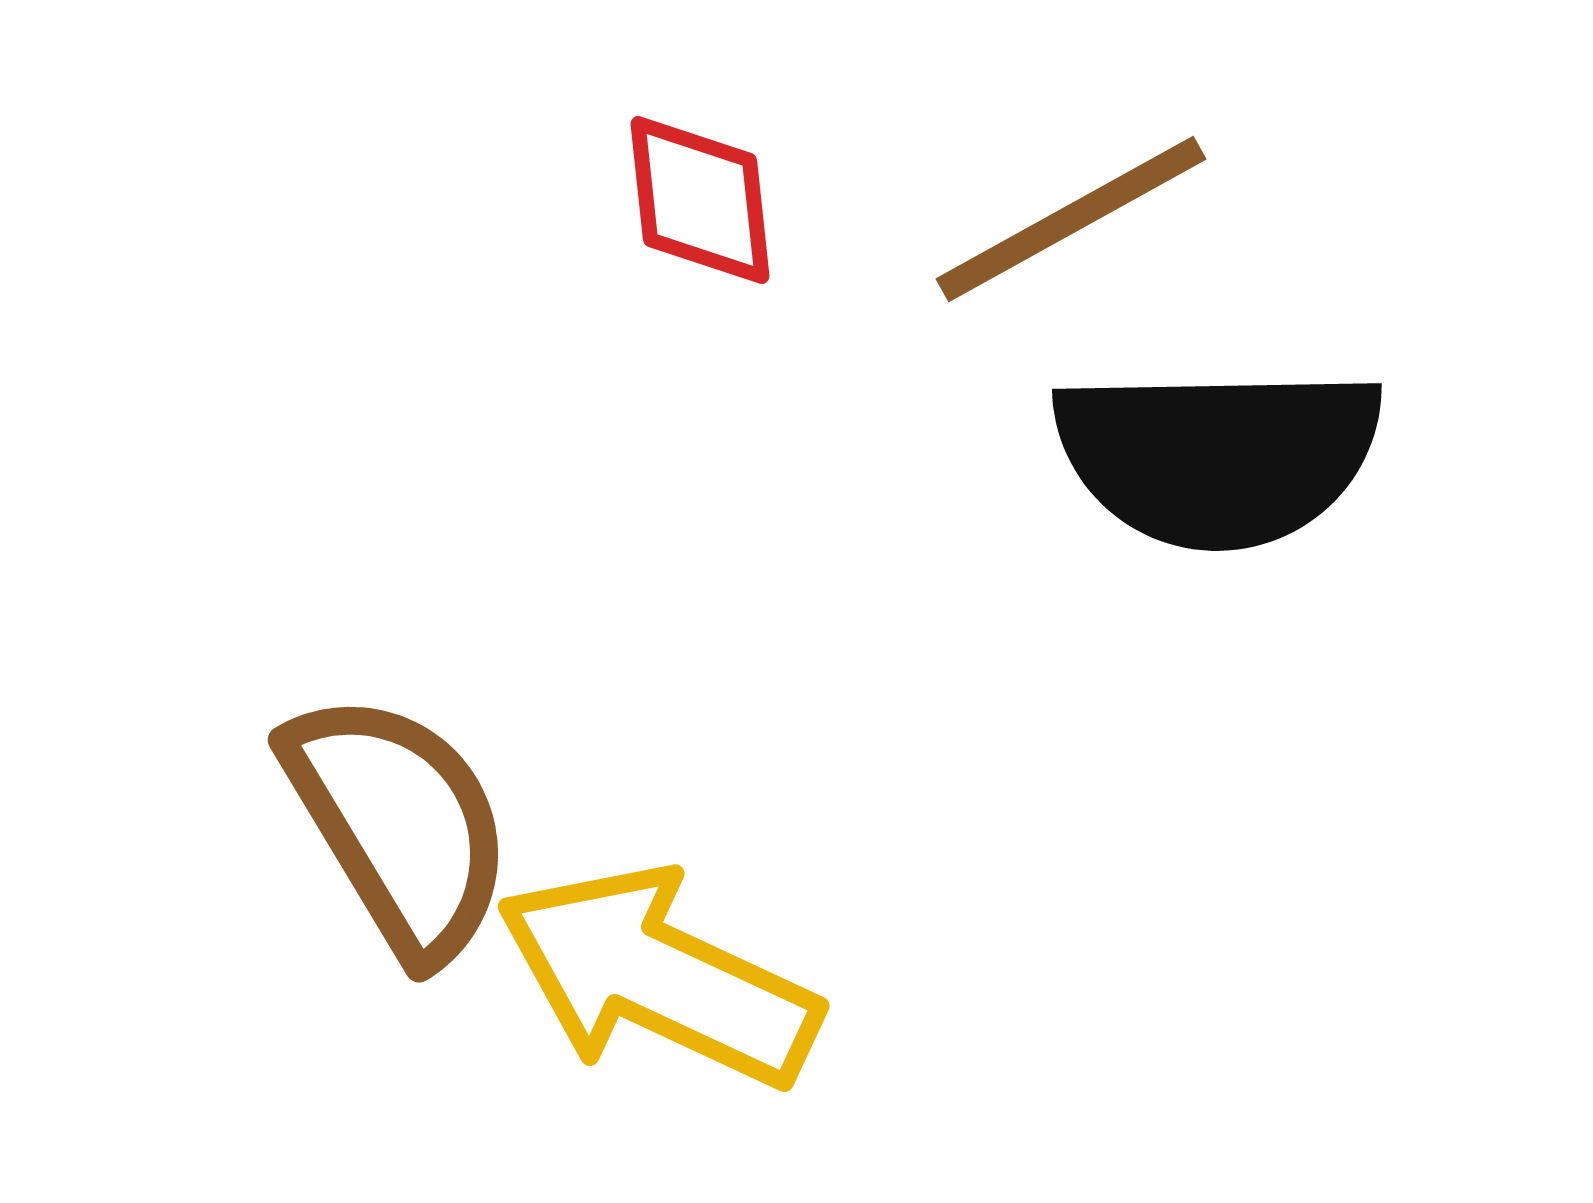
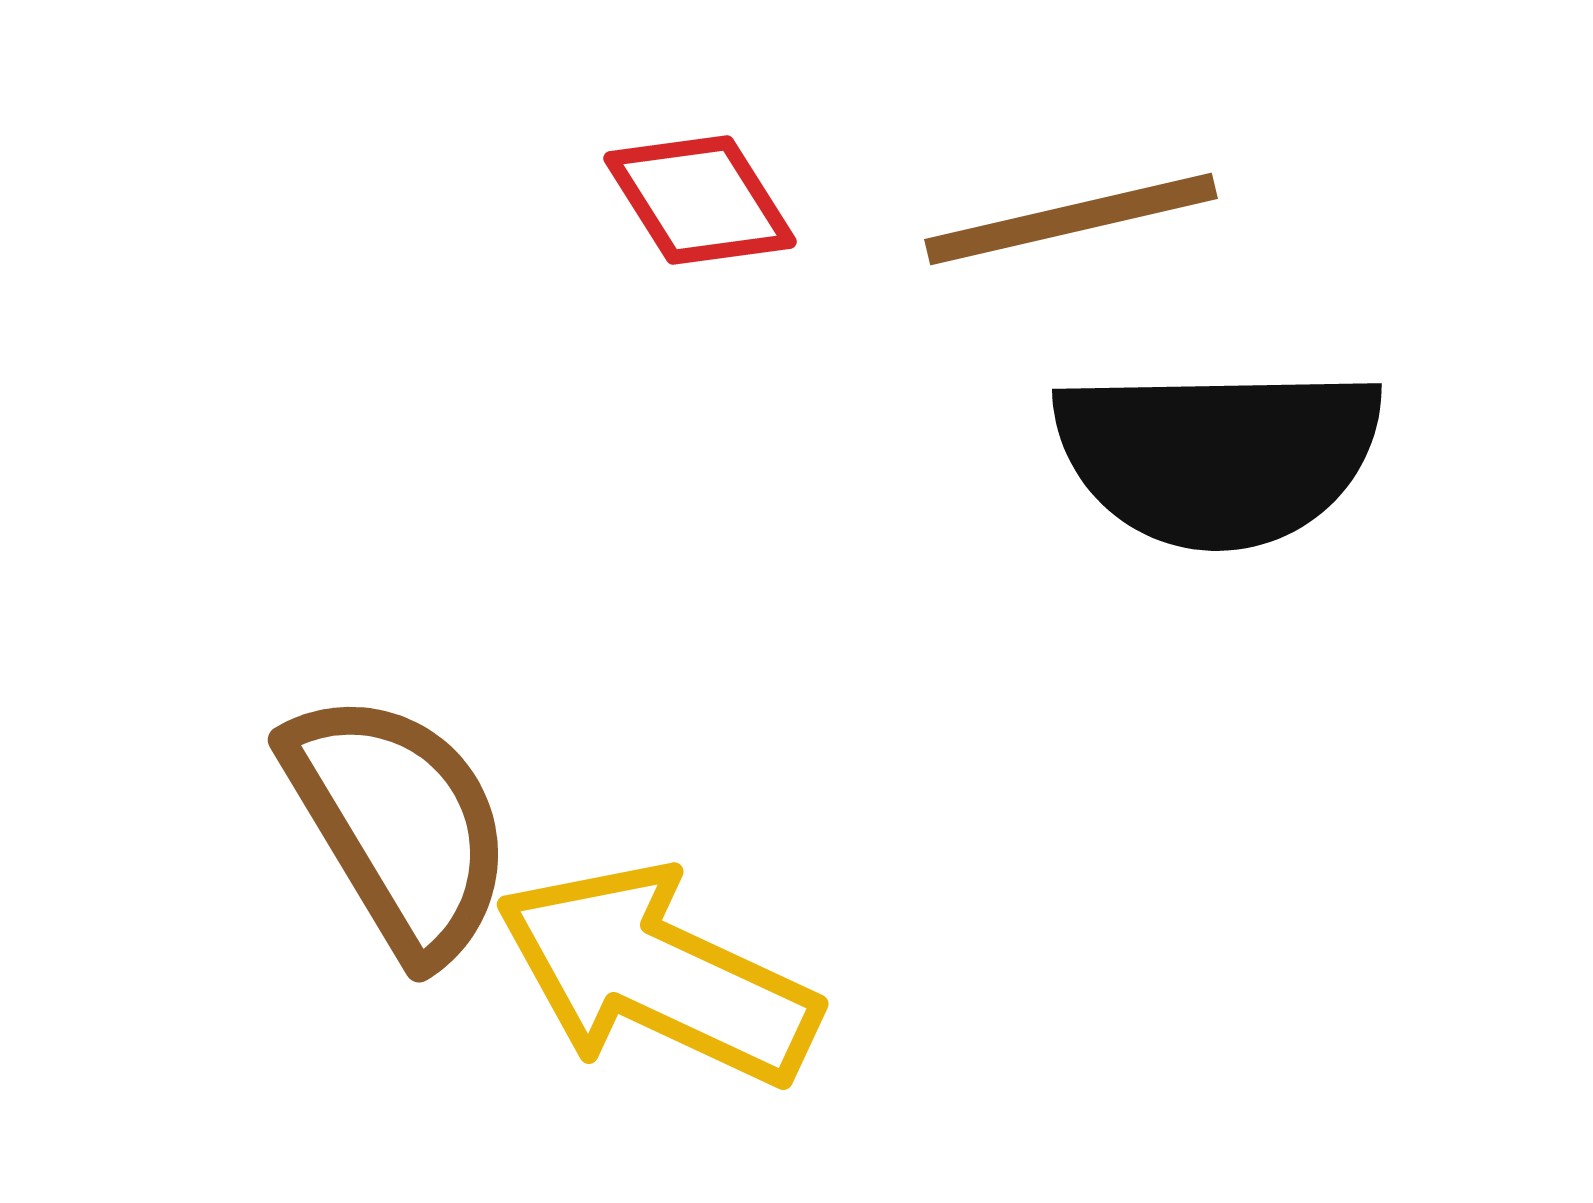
red diamond: rotated 26 degrees counterclockwise
brown line: rotated 16 degrees clockwise
yellow arrow: moved 1 px left, 2 px up
